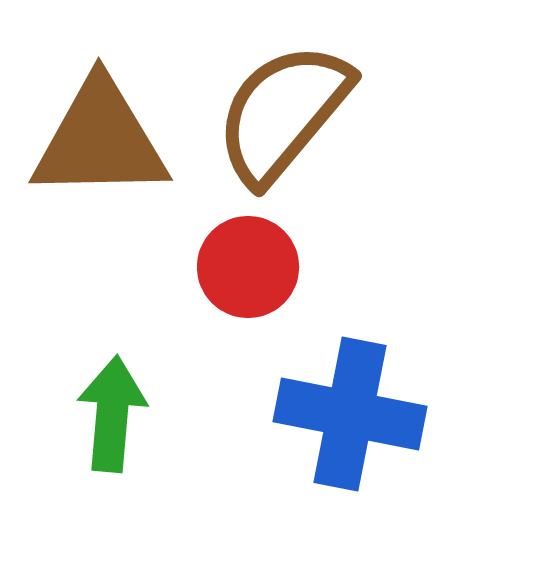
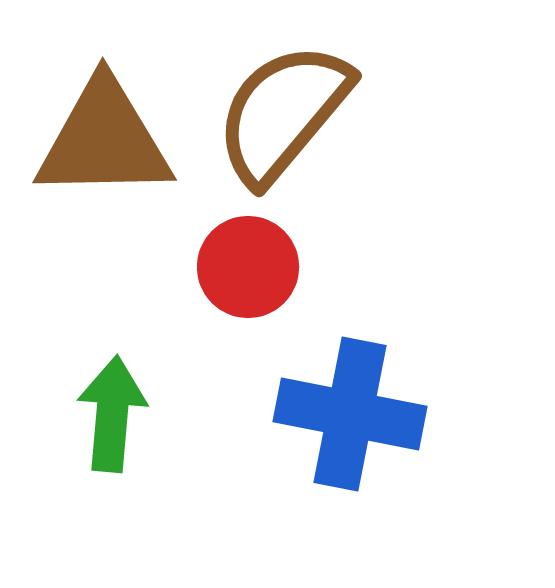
brown triangle: moved 4 px right
